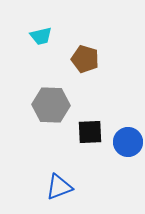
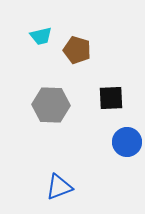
brown pentagon: moved 8 px left, 9 px up
black square: moved 21 px right, 34 px up
blue circle: moved 1 px left
